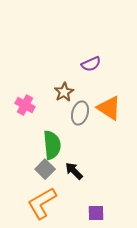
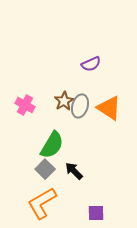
brown star: moved 9 px down
gray ellipse: moved 7 px up
green semicircle: rotated 36 degrees clockwise
